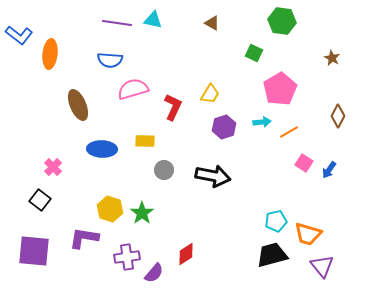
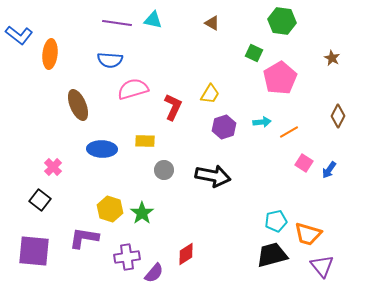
pink pentagon: moved 11 px up
